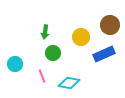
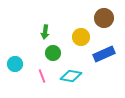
brown circle: moved 6 px left, 7 px up
cyan diamond: moved 2 px right, 7 px up
